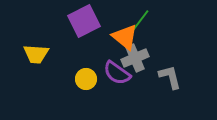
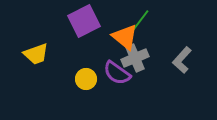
yellow trapezoid: rotated 24 degrees counterclockwise
gray L-shape: moved 12 px right, 17 px up; rotated 124 degrees counterclockwise
